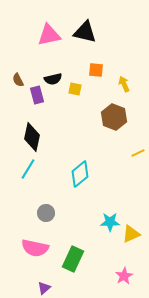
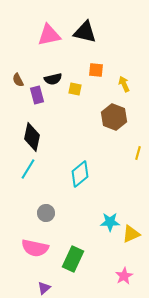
yellow line: rotated 48 degrees counterclockwise
